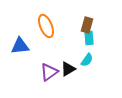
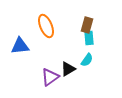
purple triangle: moved 1 px right, 5 px down
